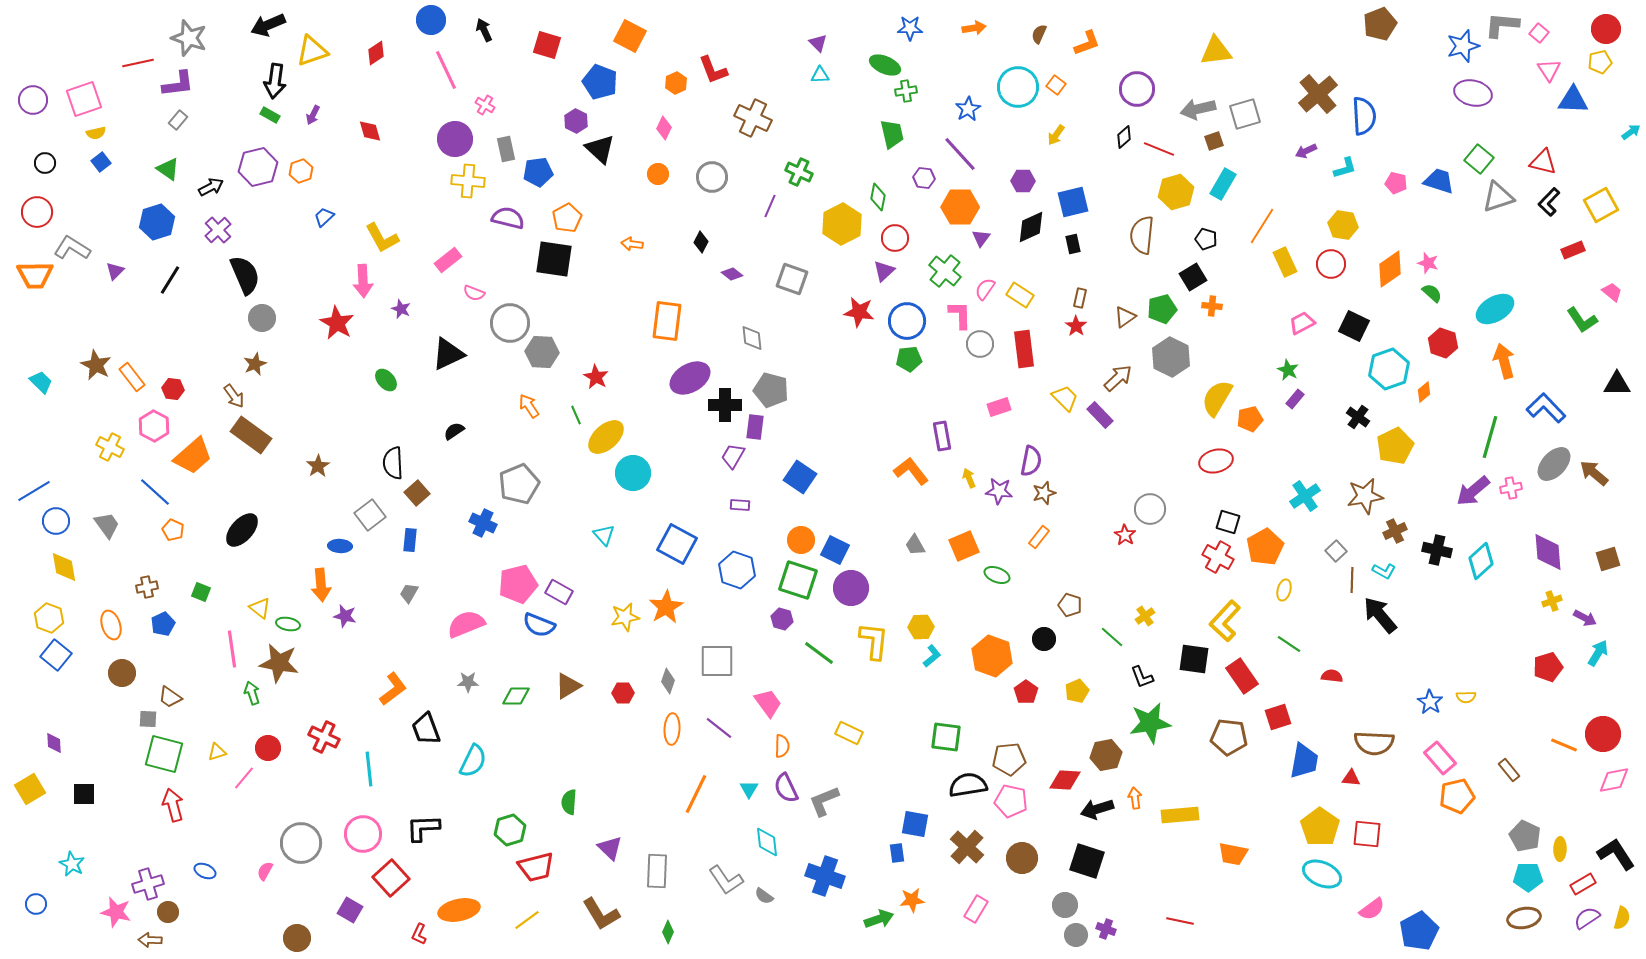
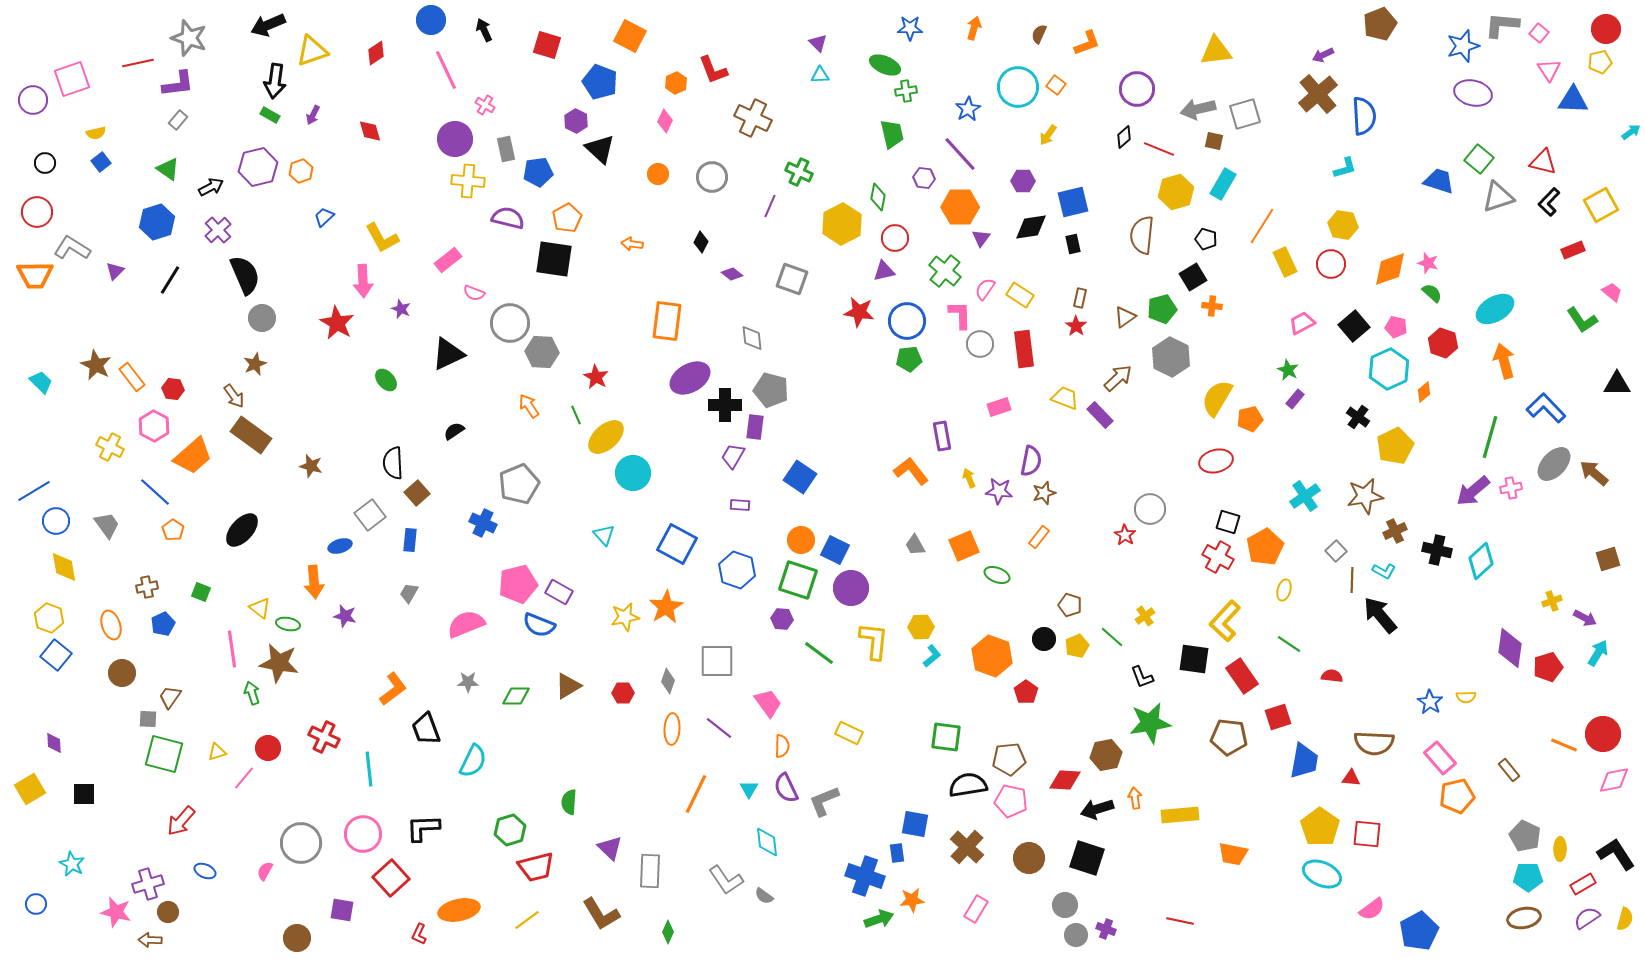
orange arrow at (974, 28): rotated 65 degrees counterclockwise
pink square at (84, 99): moved 12 px left, 20 px up
pink diamond at (664, 128): moved 1 px right, 7 px up
yellow arrow at (1056, 135): moved 8 px left
brown square at (1214, 141): rotated 30 degrees clockwise
purple arrow at (1306, 151): moved 17 px right, 96 px up
pink pentagon at (1396, 183): moved 144 px down
black diamond at (1031, 227): rotated 16 degrees clockwise
orange diamond at (1390, 269): rotated 15 degrees clockwise
purple triangle at (884, 271): rotated 30 degrees clockwise
black square at (1354, 326): rotated 24 degrees clockwise
cyan hexagon at (1389, 369): rotated 6 degrees counterclockwise
yellow trapezoid at (1065, 398): rotated 24 degrees counterclockwise
brown star at (318, 466): moved 7 px left; rotated 25 degrees counterclockwise
orange pentagon at (173, 530): rotated 10 degrees clockwise
blue ellipse at (340, 546): rotated 20 degrees counterclockwise
purple diamond at (1548, 552): moved 38 px left, 96 px down; rotated 12 degrees clockwise
orange arrow at (321, 585): moved 7 px left, 3 px up
purple hexagon at (782, 619): rotated 10 degrees counterclockwise
yellow pentagon at (1077, 691): moved 45 px up
brown trapezoid at (170, 697): rotated 90 degrees clockwise
red arrow at (173, 805): moved 8 px right, 16 px down; rotated 124 degrees counterclockwise
brown circle at (1022, 858): moved 7 px right
black square at (1087, 861): moved 3 px up
gray rectangle at (657, 871): moved 7 px left
blue cross at (825, 876): moved 40 px right
purple square at (350, 910): moved 8 px left; rotated 20 degrees counterclockwise
yellow semicircle at (1622, 918): moved 3 px right, 1 px down
